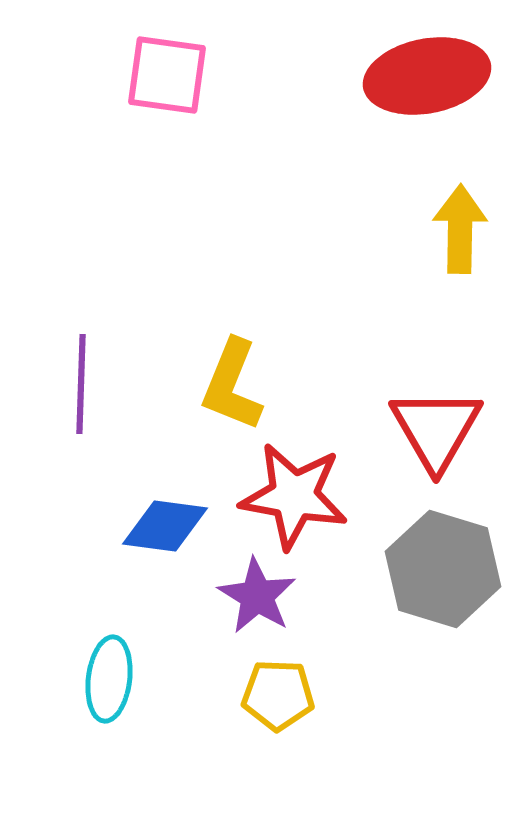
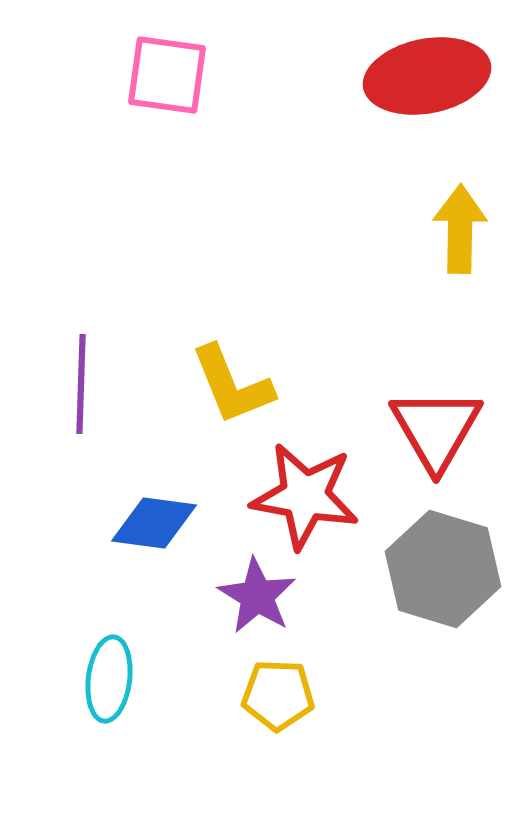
yellow L-shape: rotated 44 degrees counterclockwise
red star: moved 11 px right
blue diamond: moved 11 px left, 3 px up
